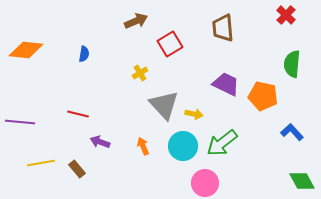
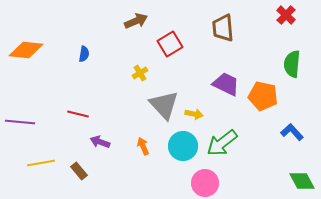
brown rectangle: moved 2 px right, 2 px down
